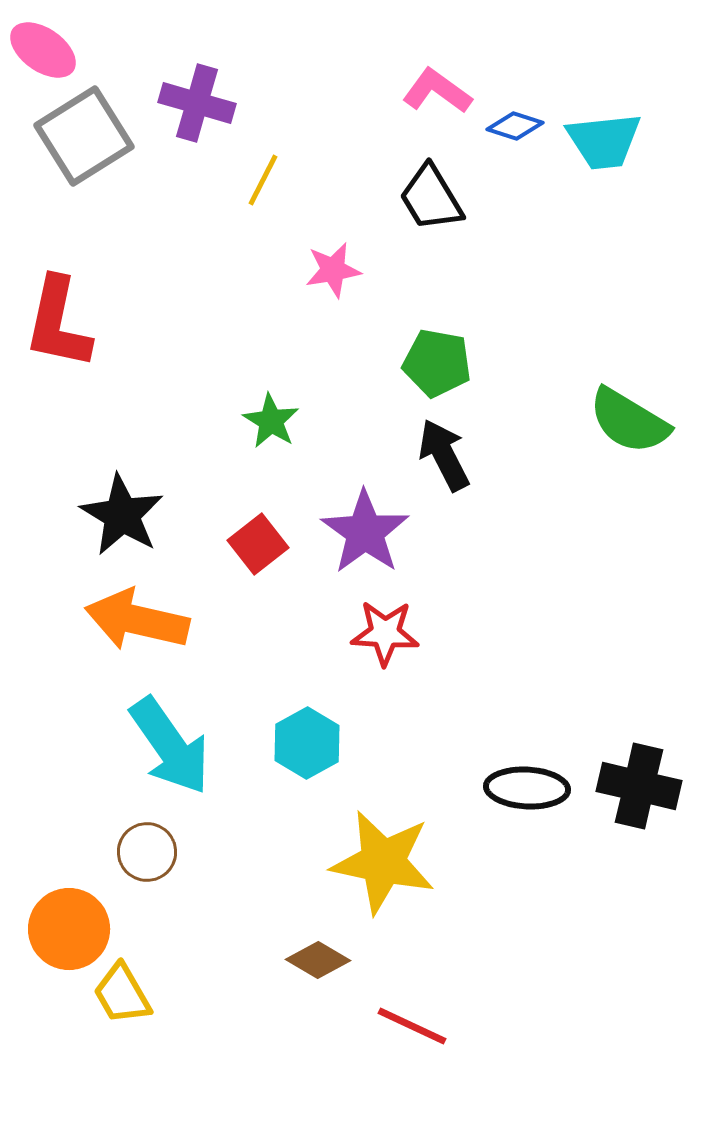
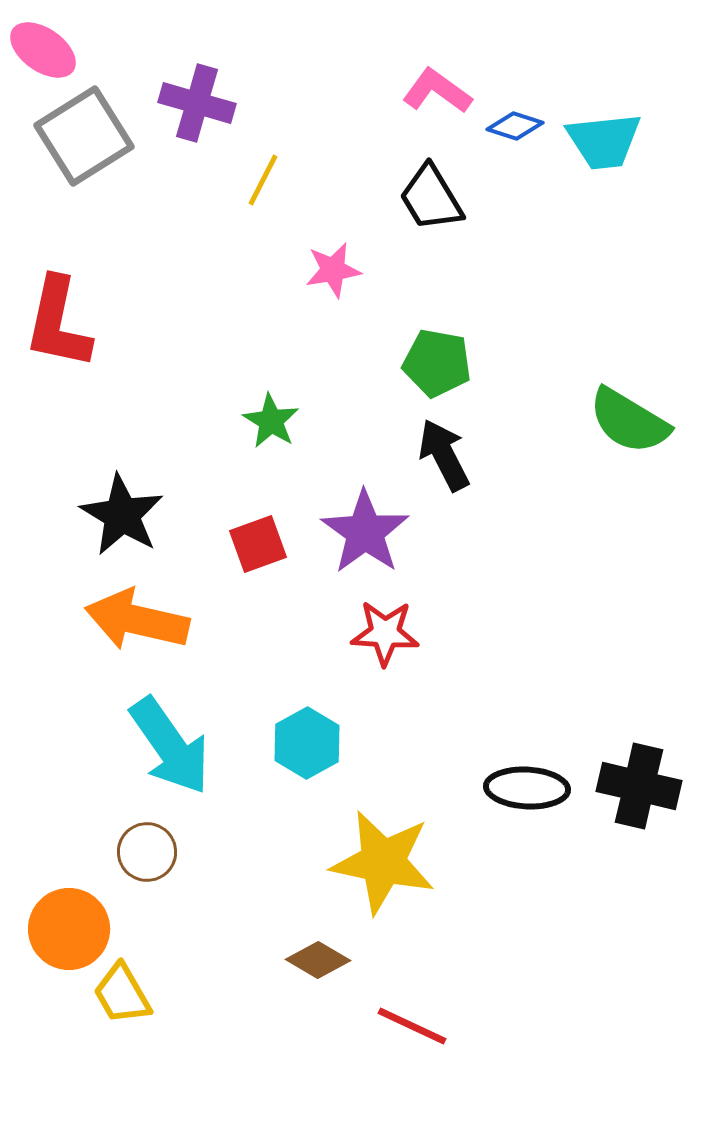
red square: rotated 18 degrees clockwise
